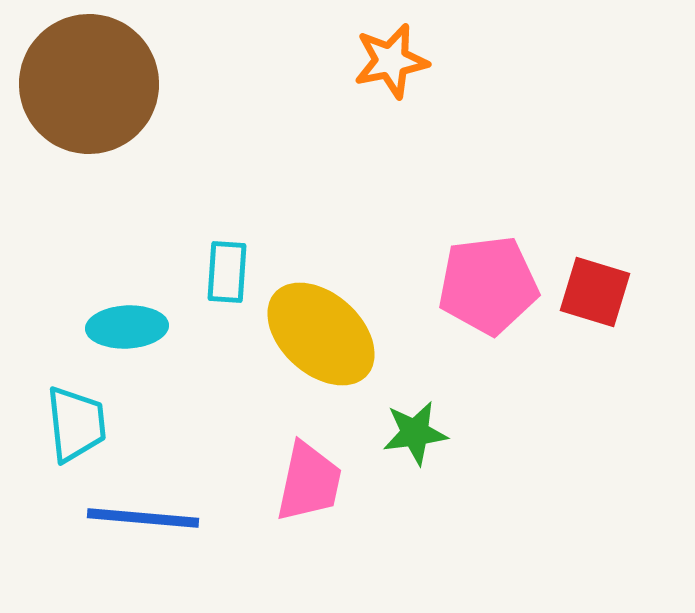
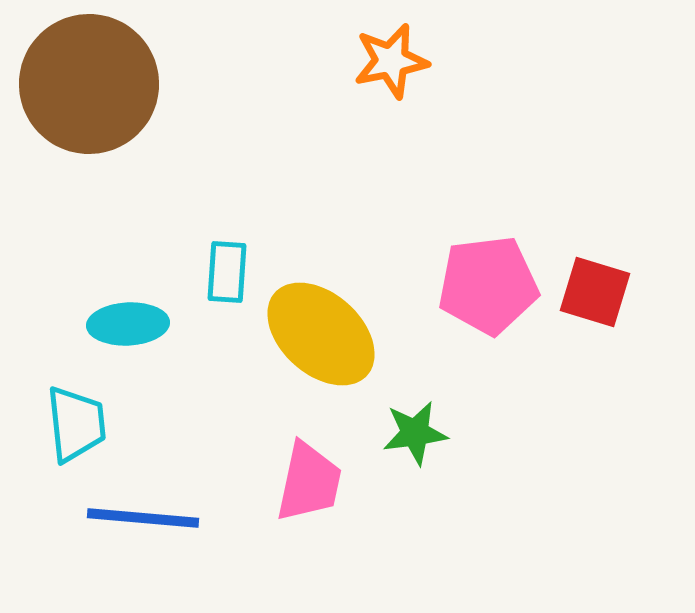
cyan ellipse: moved 1 px right, 3 px up
